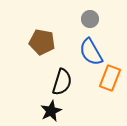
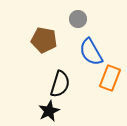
gray circle: moved 12 px left
brown pentagon: moved 2 px right, 2 px up
black semicircle: moved 2 px left, 2 px down
black star: moved 2 px left
